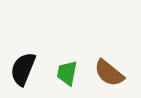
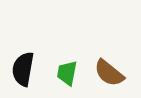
black semicircle: rotated 12 degrees counterclockwise
